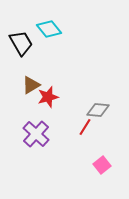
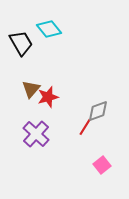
brown triangle: moved 4 px down; rotated 18 degrees counterclockwise
gray diamond: moved 1 px down; rotated 25 degrees counterclockwise
